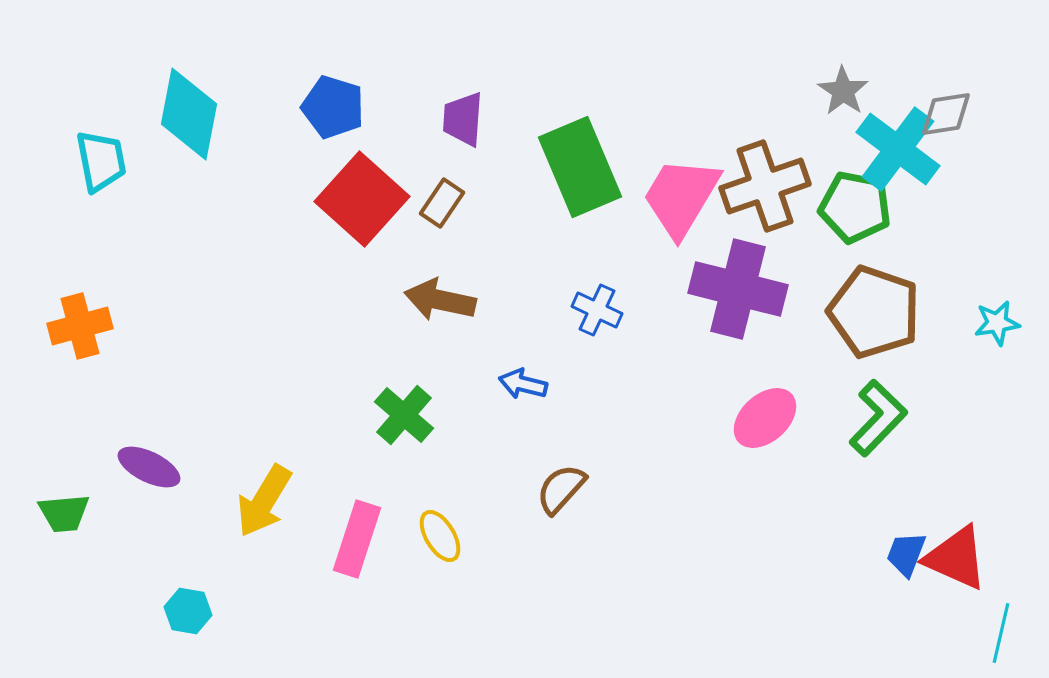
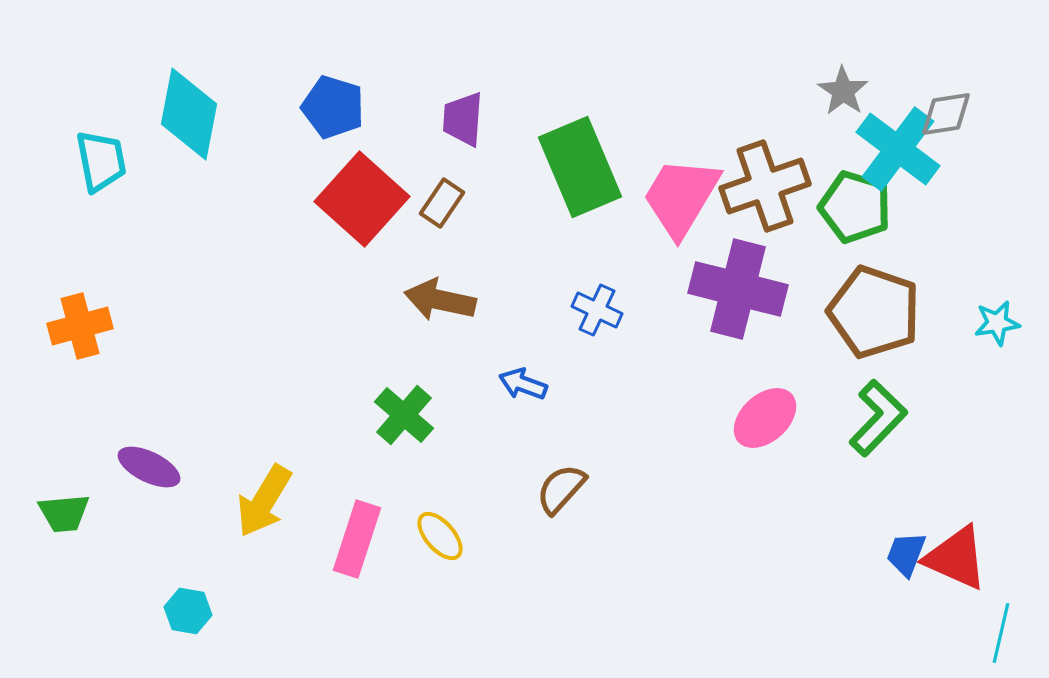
green pentagon: rotated 6 degrees clockwise
blue arrow: rotated 6 degrees clockwise
yellow ellipse: rotated 10 degrees counterclockwise
